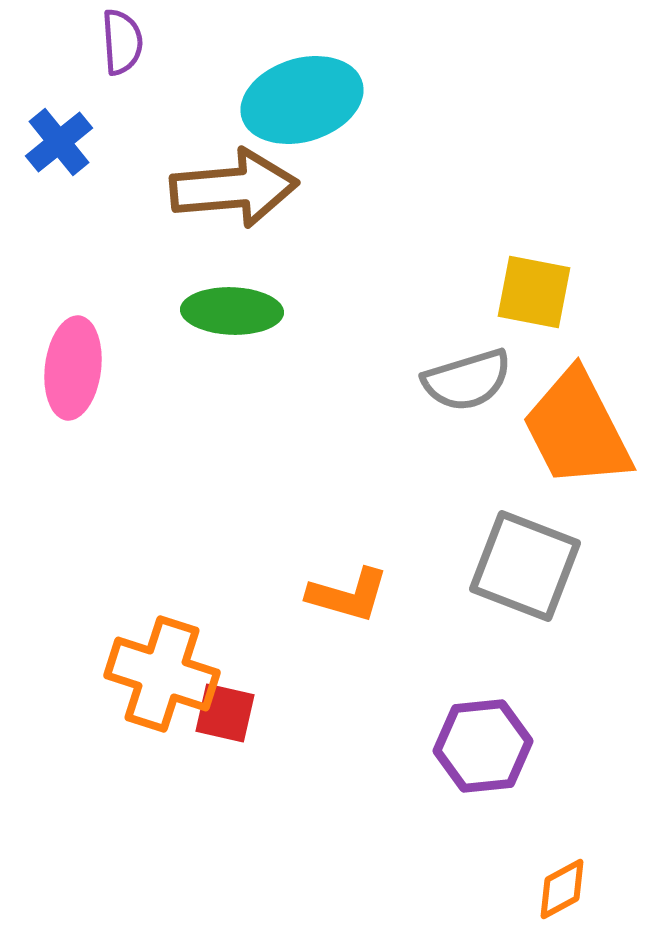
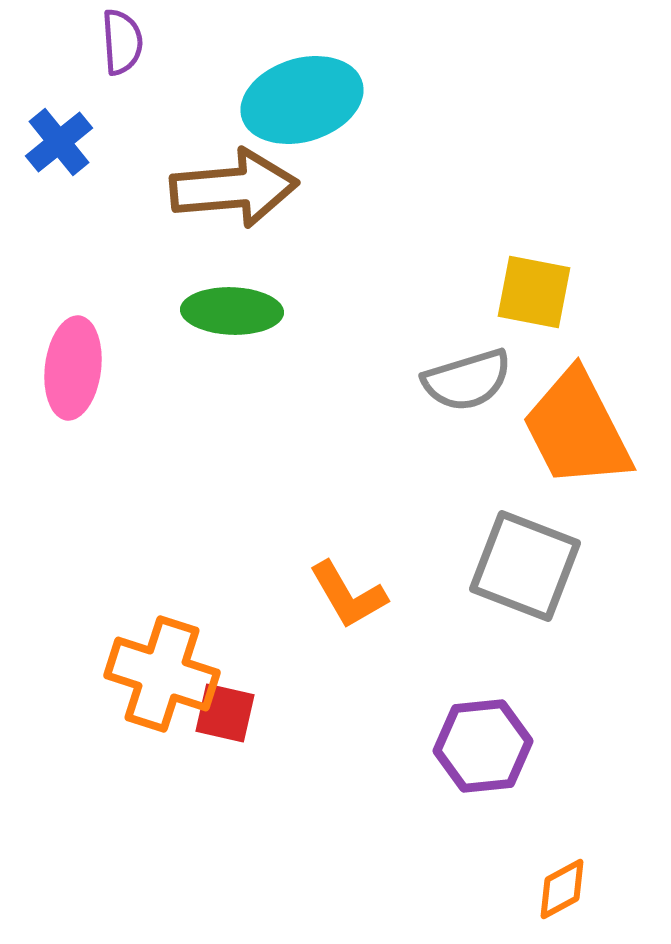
orange L-shape: rotated 44 degrees clockwise
